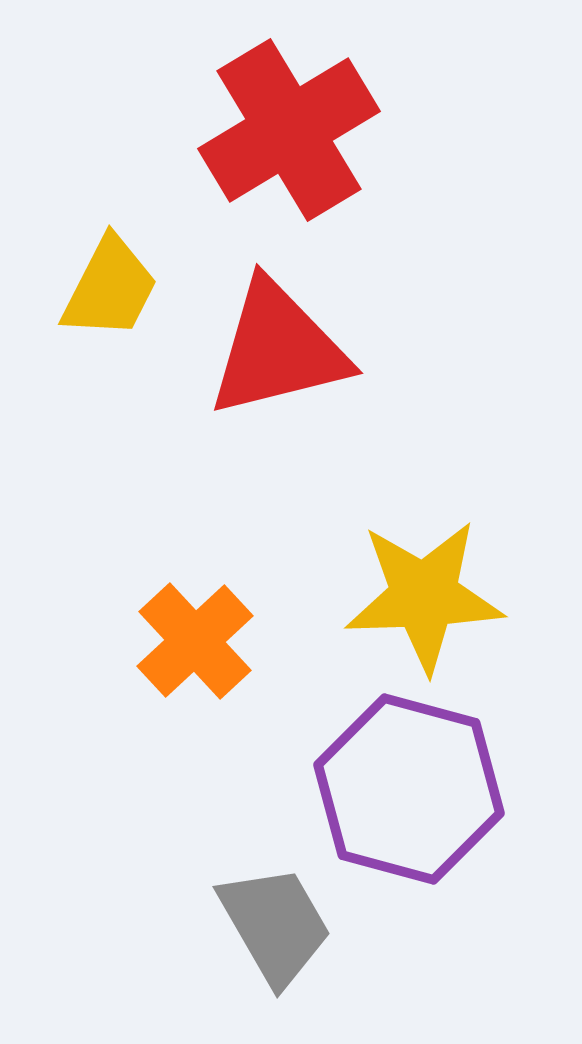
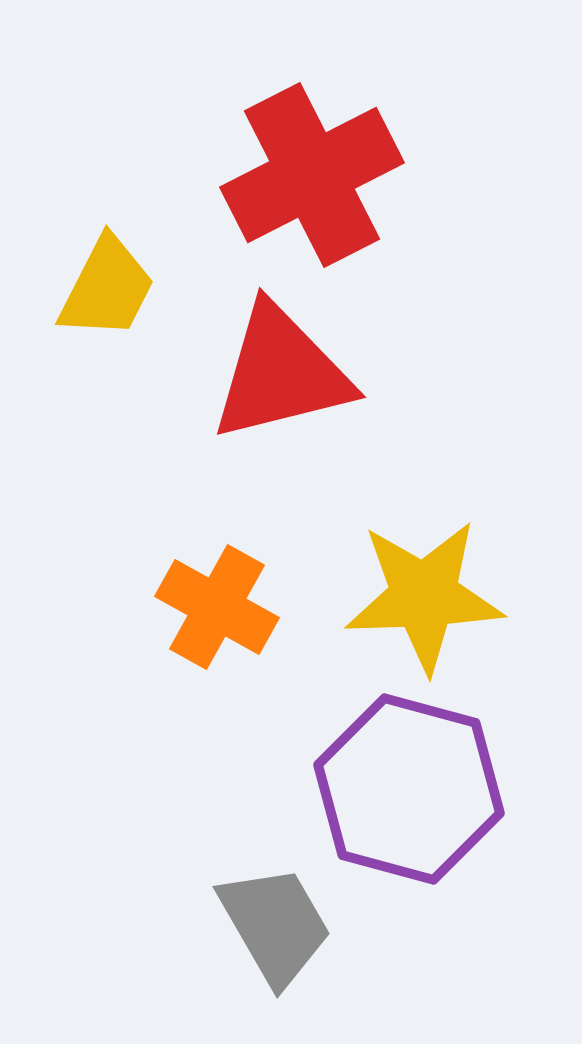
red cross: moved 23 px right, 45 px down; rotated 4 degrees clockwise
yellow trapezoid: moved 3 px left
red triangle: moved 3 px right, 24 px down
orange cross: moved 22 px right, 34 px up; rotated 18 degrees counterclockwise
